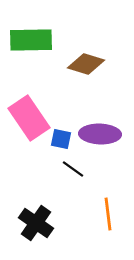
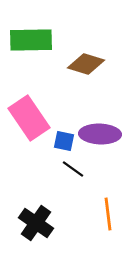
blue square: moved 3 px right, 2 px down
